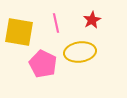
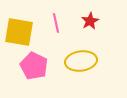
red star: moved 2 px left, 1 px down
yellow ellipse: moved 1 px right, 9 px down
pink pentagon: moved 9 px left, 2 px down
